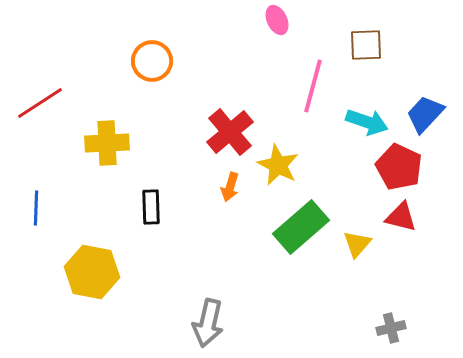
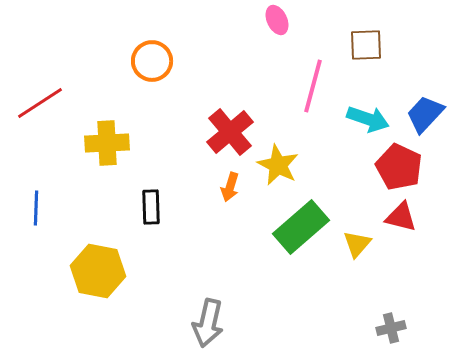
cyan arrow: moved 1 px right, 3 px up
yellow hexagon: moved 6 px right, 1 px up
